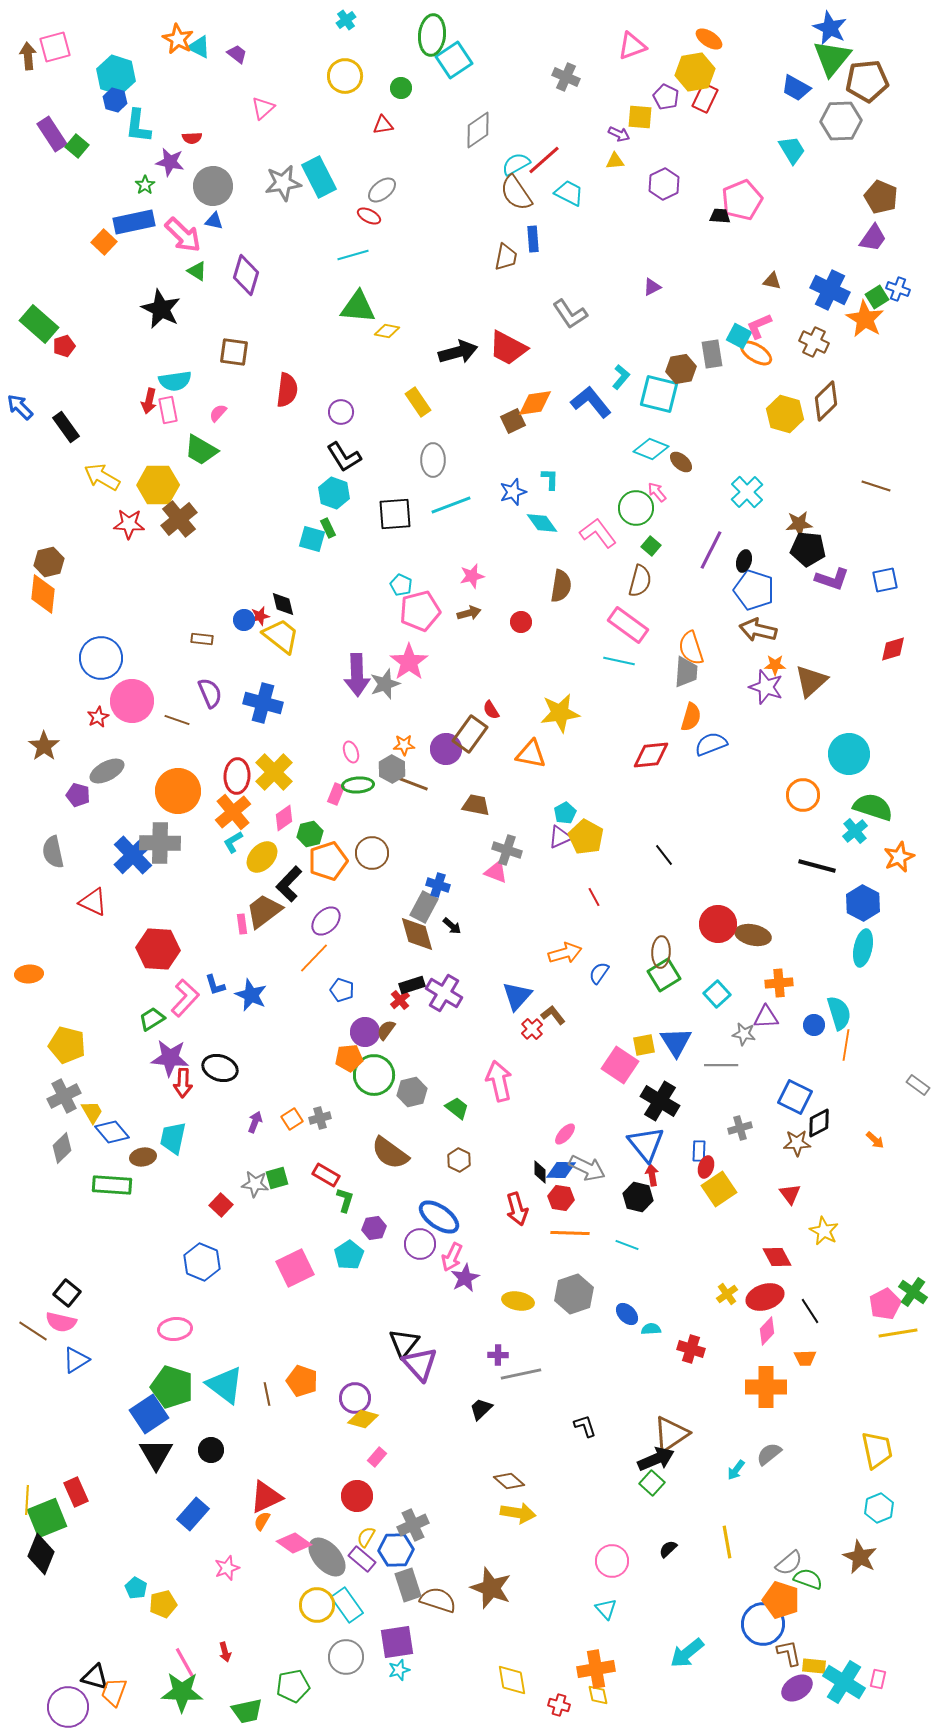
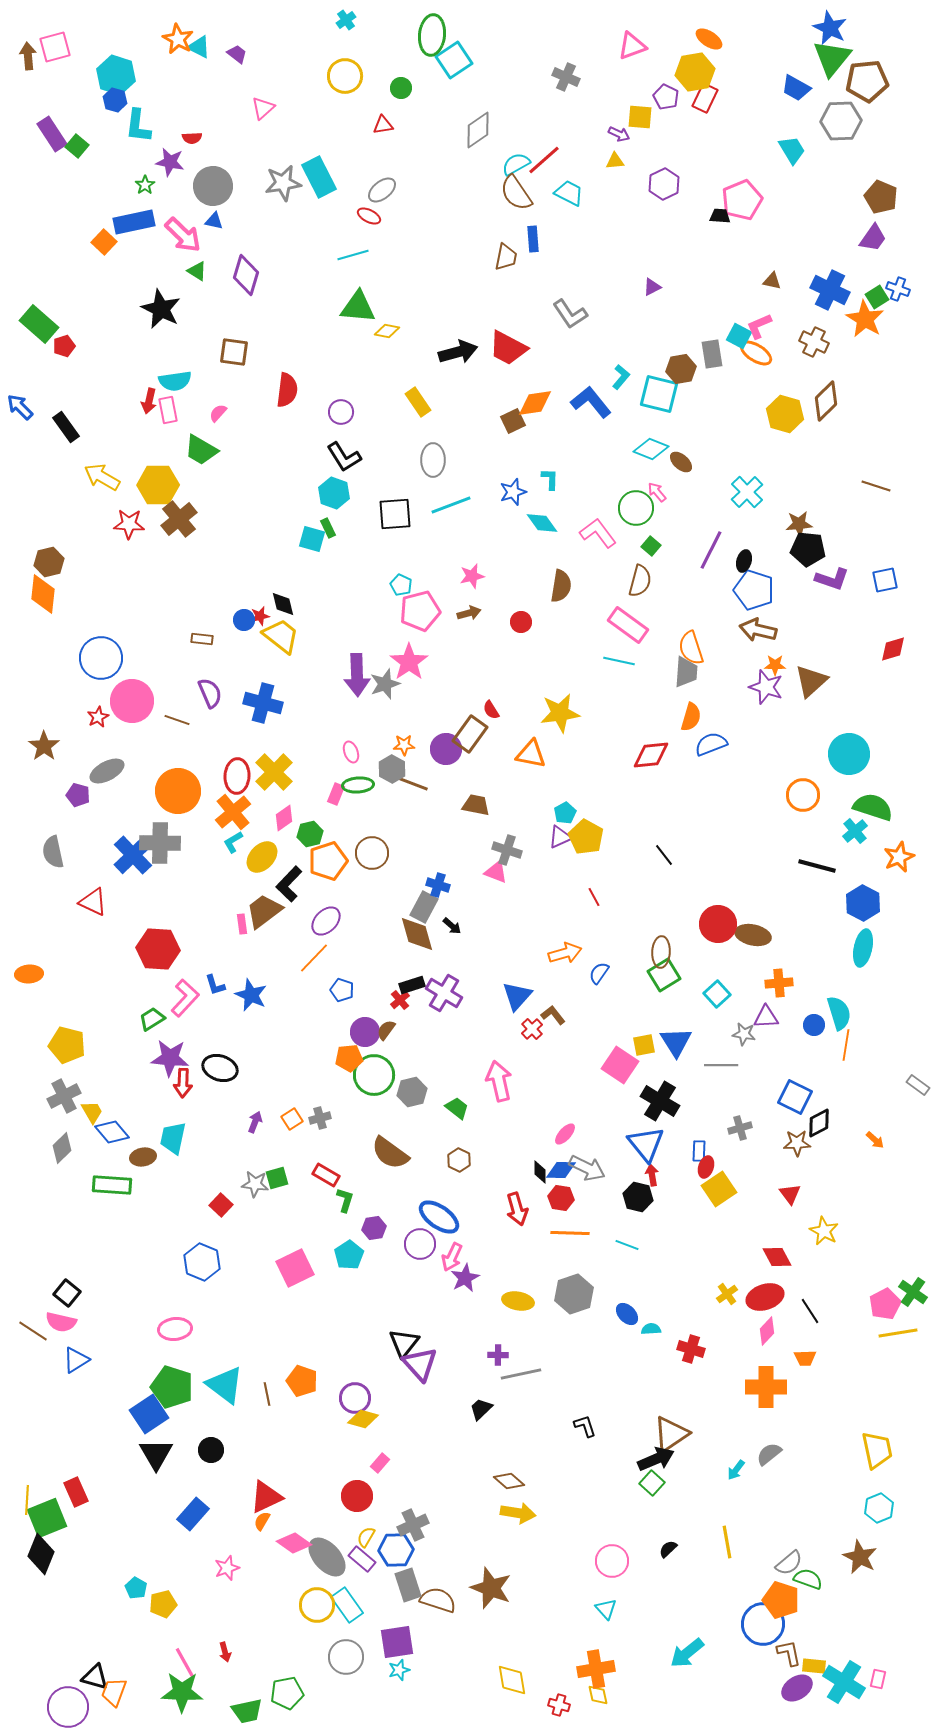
pink rectangle at (377, 1457): moved 3 px right, 6 px down
green pentagon at (293, 1686): moved 6 px left, 7 px down
